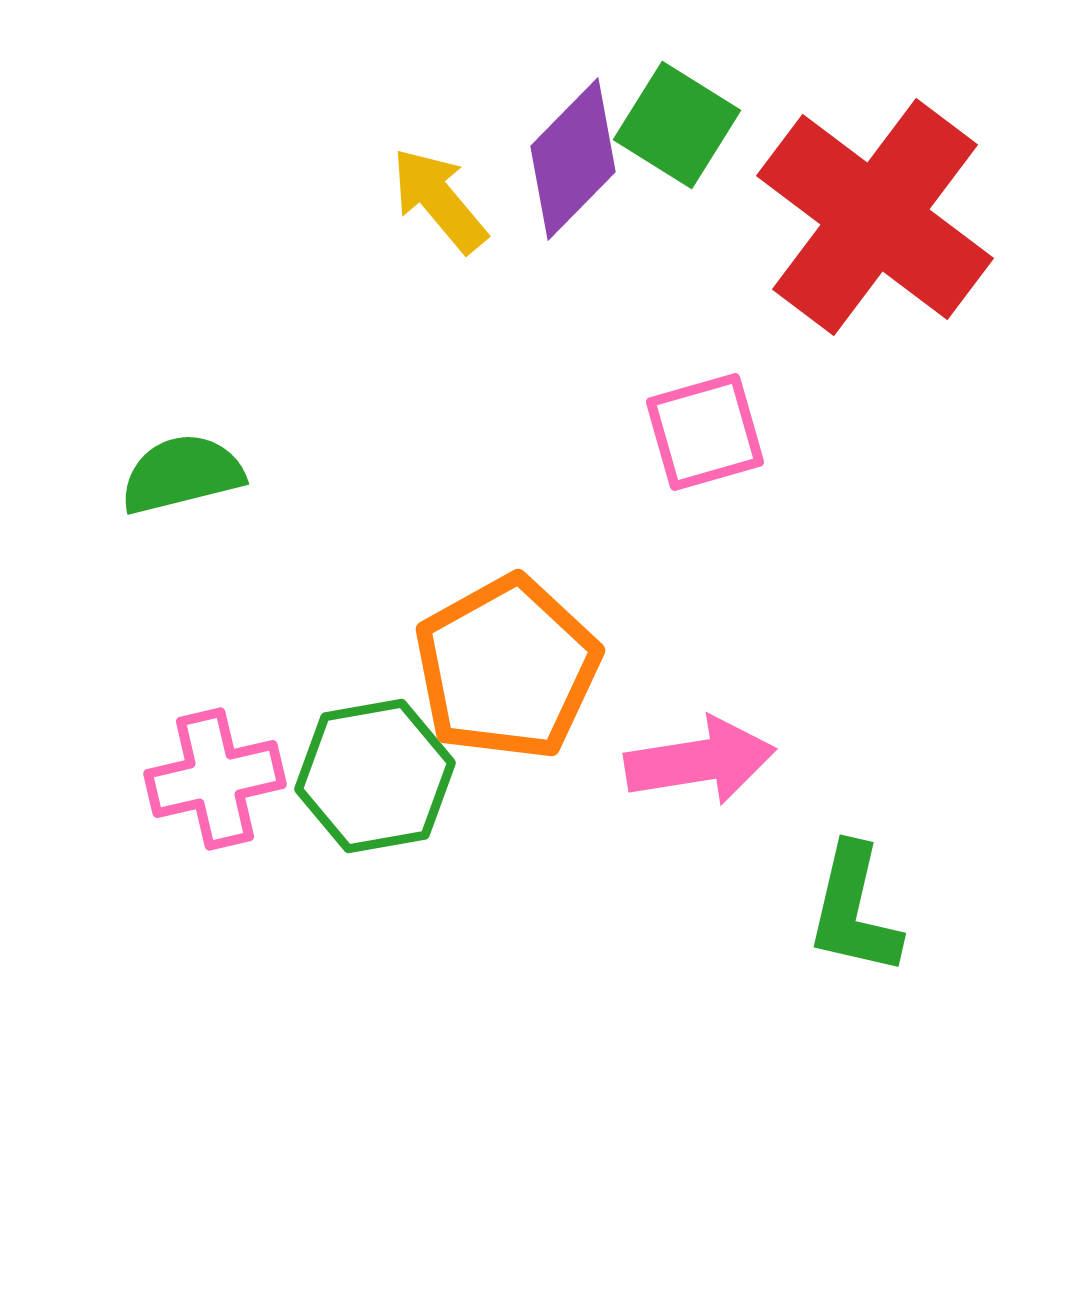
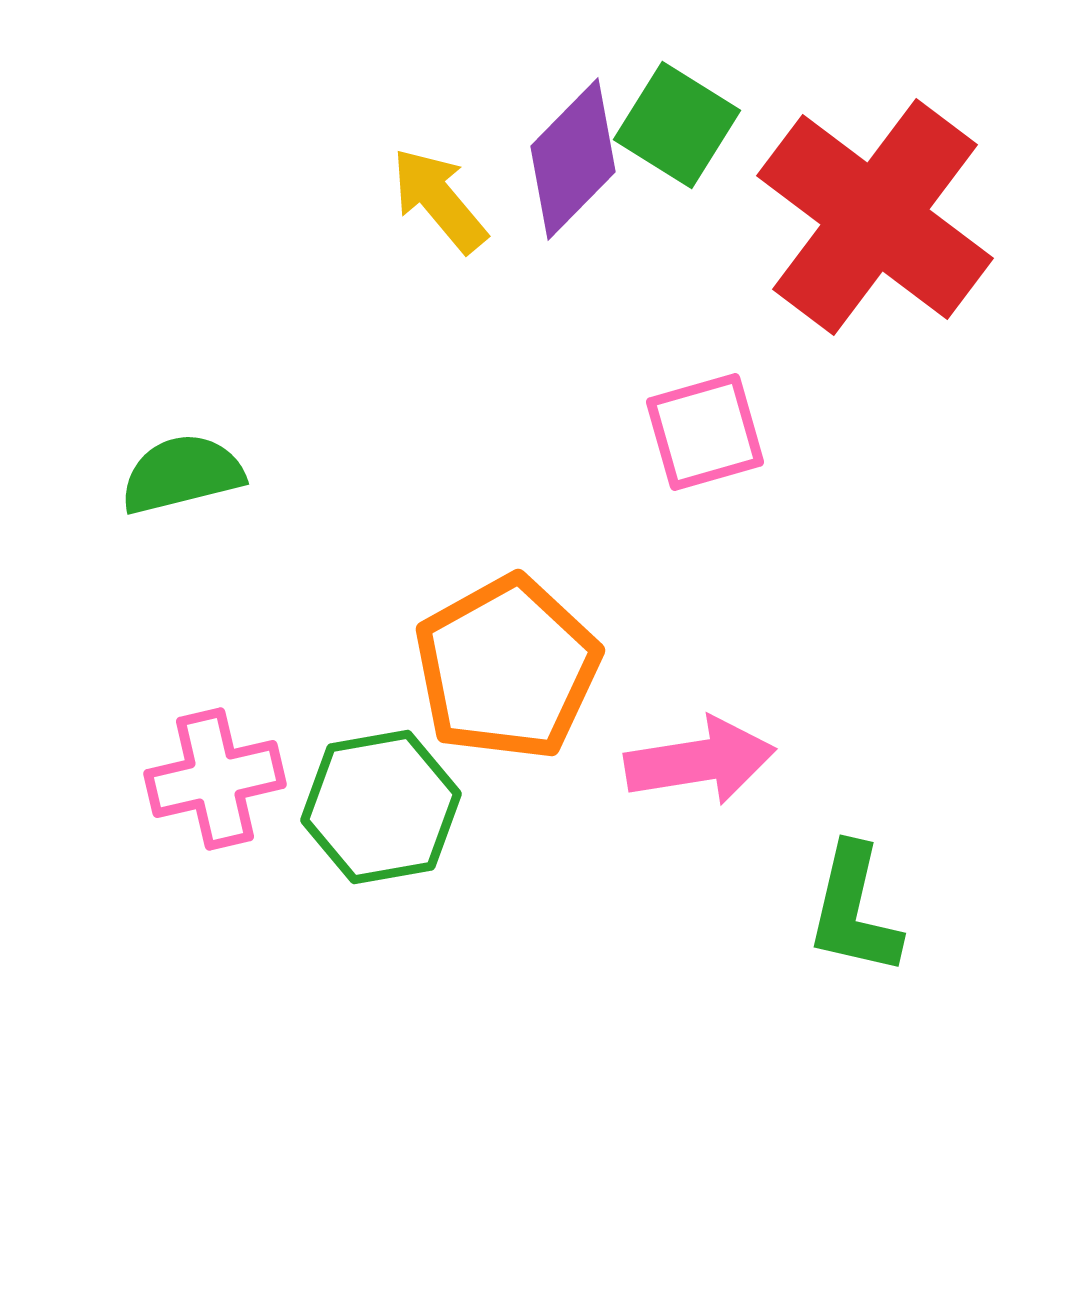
green hexagon: moved 6 px right, 31 px down
